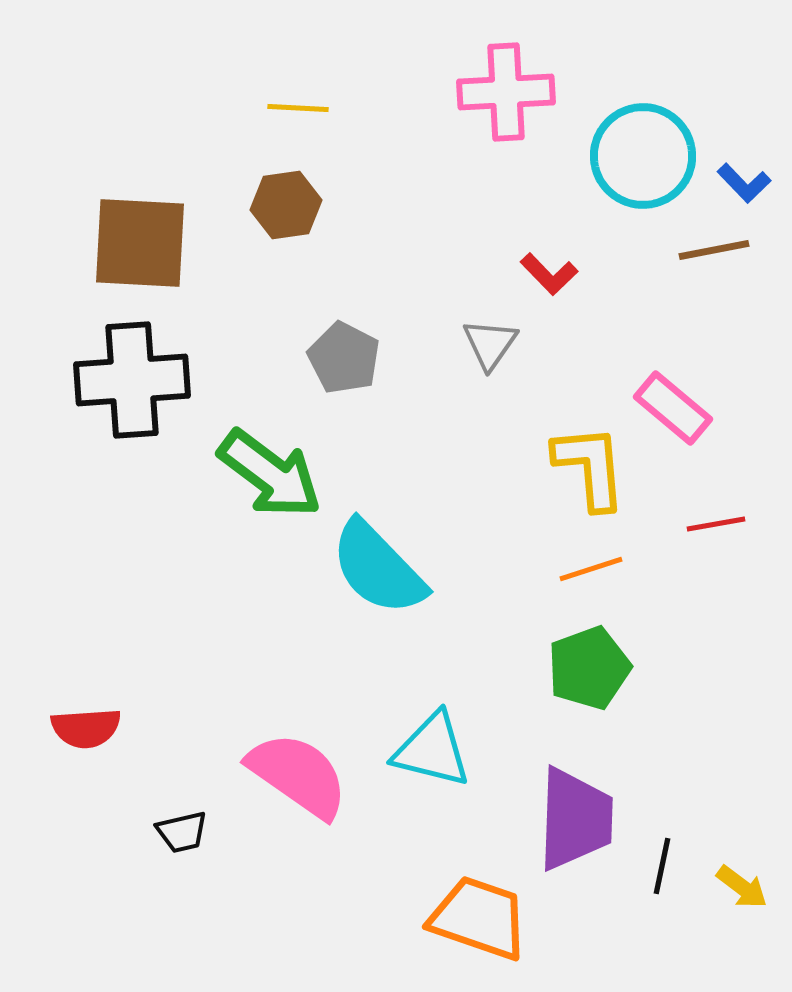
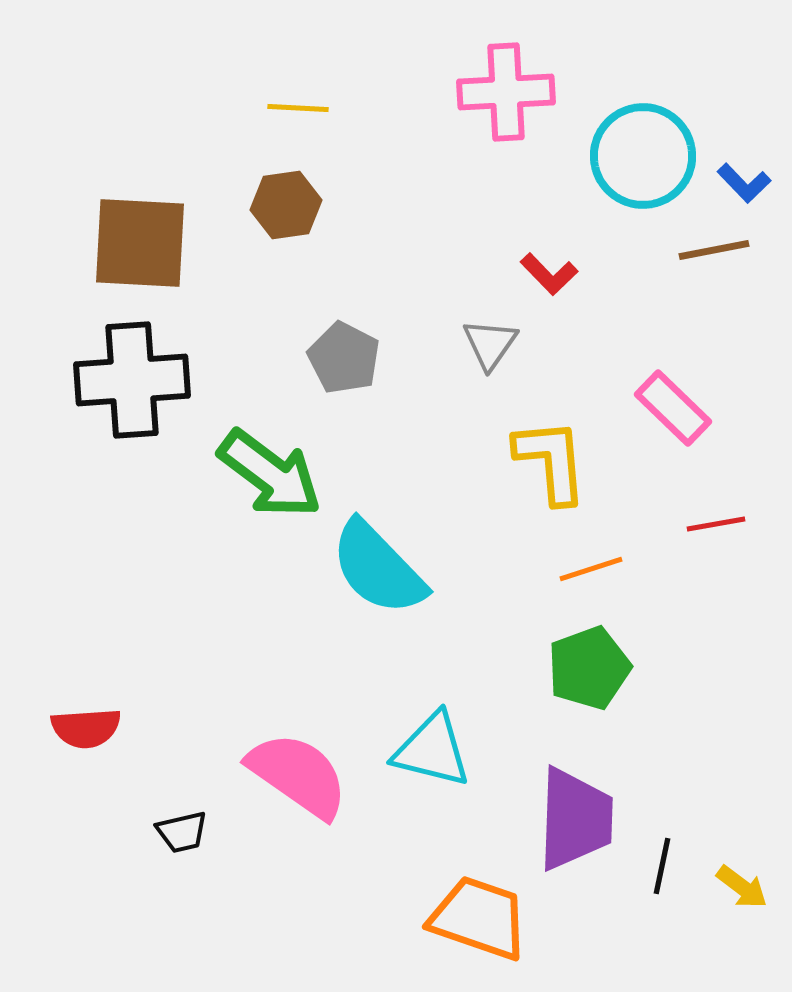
pink rectangle: rotated 4 degrees clockwise
yellow L-shape: moved 39 px left, 6 px up
